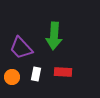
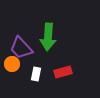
green arrow: moved 6 px left, 1 px down
red rectangle: rotated 18 degrees counterclockwise
orange circle: moved 13 px up
